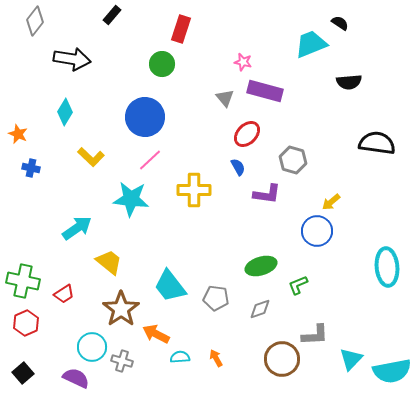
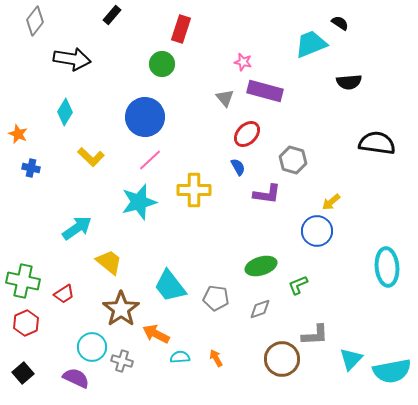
cyan star at (131, 199): moved 8 px right, 3 px down; rotated 21 degrees counterclockwise
